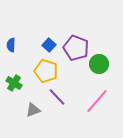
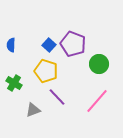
purple pentagon: moved 3 px left, 4 px up
